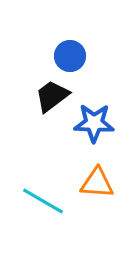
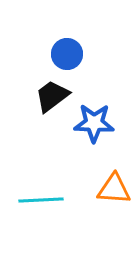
blue circle: moved 3 px left, 2 px up
orange triangle: moved 17 px right, 6 px down
cyan line: moved 2 px left, 1 px up; rotated 33 degrees counterclockwise
